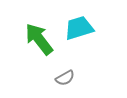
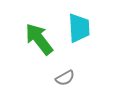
cyan trapezoid: rotated 104 degrees clockwise
